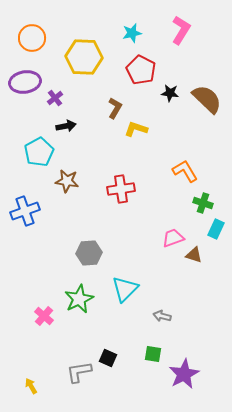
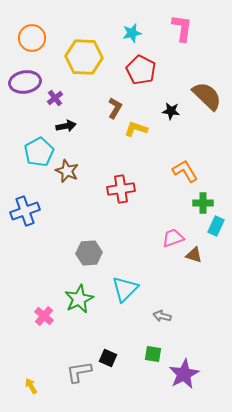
pink L-shape: moved 1 px right, 2 px up; rotated 24 degrees counterclockwise
black star: moved 1 px right, 18 px down
brown semicircle: moved 3 px up
brown star: moved 10 px up; rotated 15 degrees clockwise
green cross: rotated 18 degrees counterclockwise
cyan rectangle: moved 3 px up
